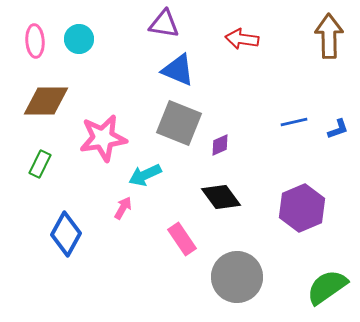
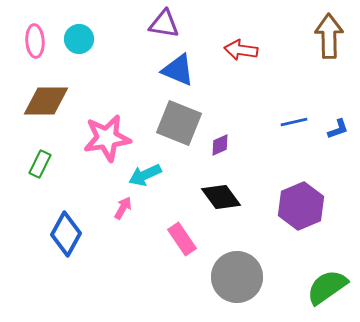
red arrow: moved 1 px left, 11 px down
pink star: moved 4 px right
purple hexagon: moved 1 px left, 2 px up
